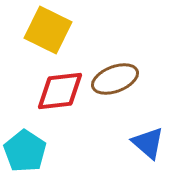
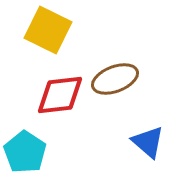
red diamond: moved 4 px down
blue triangle: moved 1 px up
cyan pentagon: moved 1 px down
